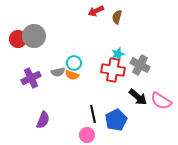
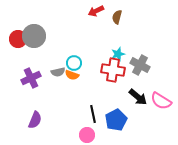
purple semicircle: moved 8 px left
